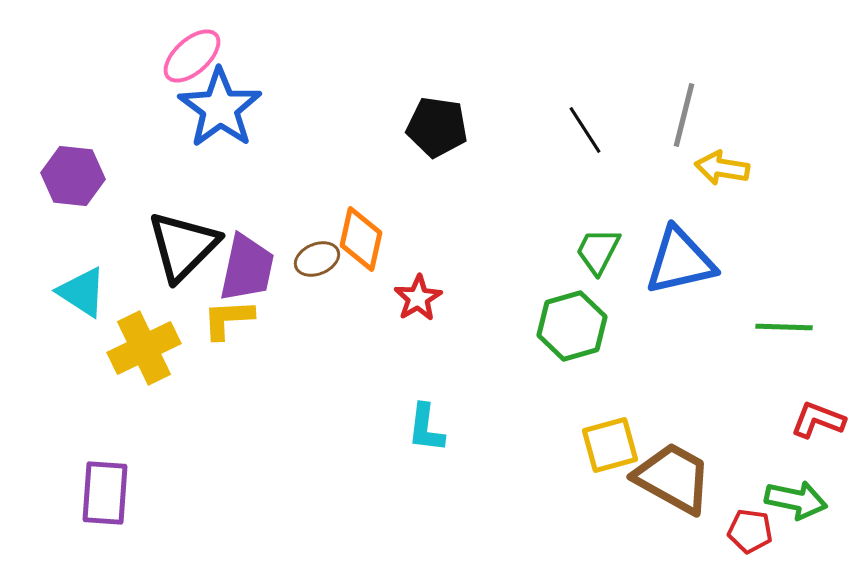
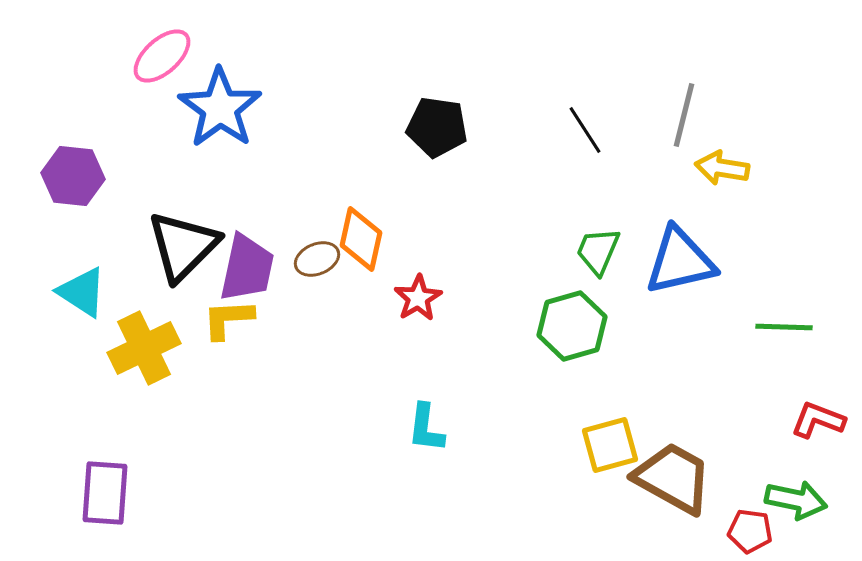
pink ellipse: moved 30 px left
green trapezoid: rotated 4 degrees counterclockwise
